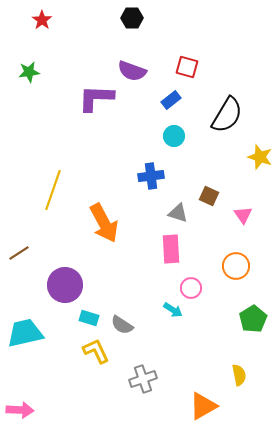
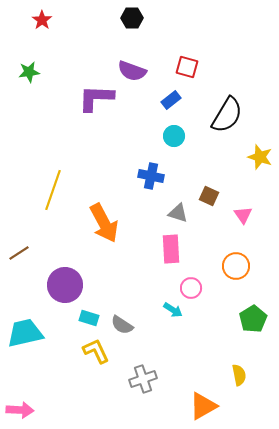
blue cross: rotated 20 degrees clockwise
